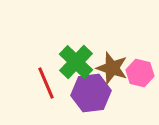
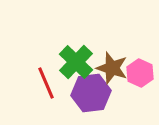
pink hexagon: rotated 12 degrees clockwise
